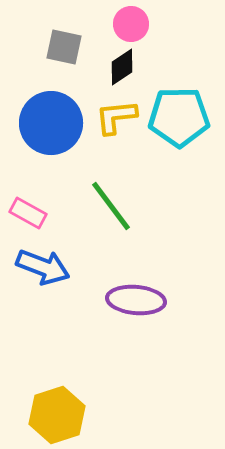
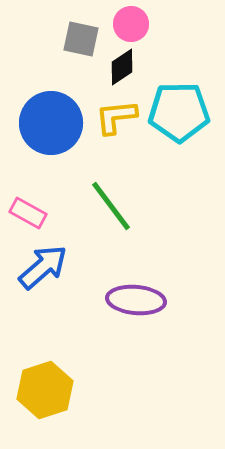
gray square: moved 17 px right, 8 px up
cyan pentagon: moved 5 px up
blue arrow: rotated 62 degrees counterclockwise
yellow hexagon: moved 12 px left, 25 px up
